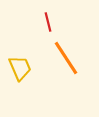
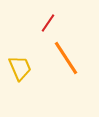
red line: moved 1 px down; rotated 48 degrees clockwise
